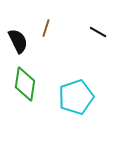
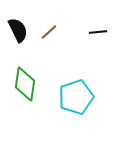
brown line: moved 3 px right, 4 px down; rotated 30 degrees clockwise
black line: rotated 36 degrees counterclockwise
black semicircle: moved 11 px up
